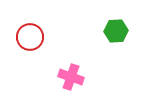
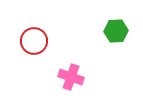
red circle: moved 4 px right, 4 px down
